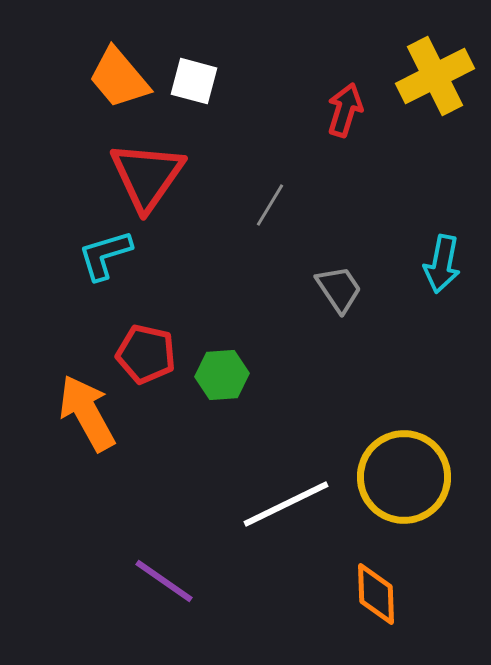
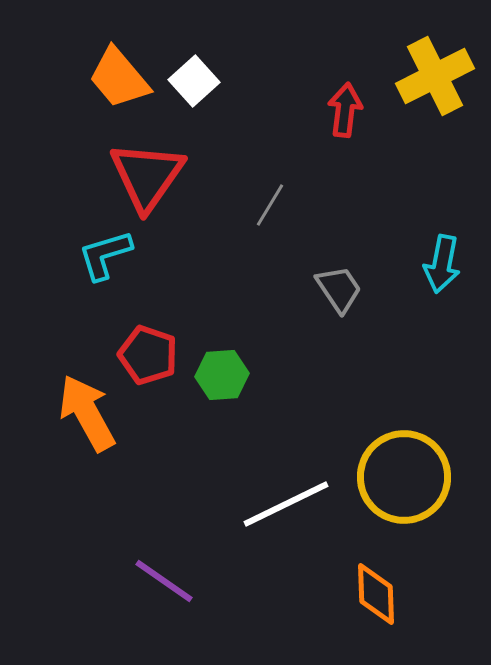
white square: rotated 33 degrees clockwise
red arrow: rotated 10 degrees counterclockwise
red pentagon: moved 2 px right, 1 px down; rotated 6 degrees clockwise
